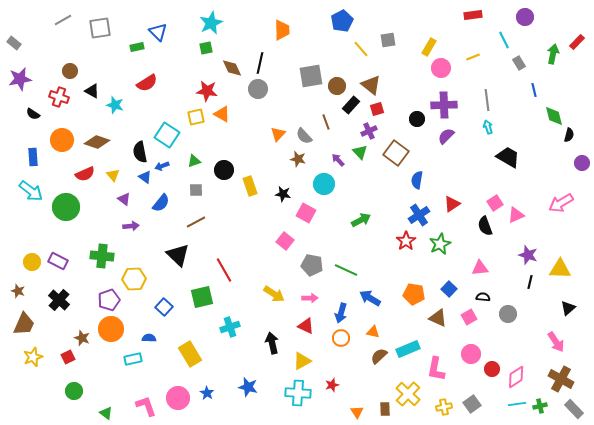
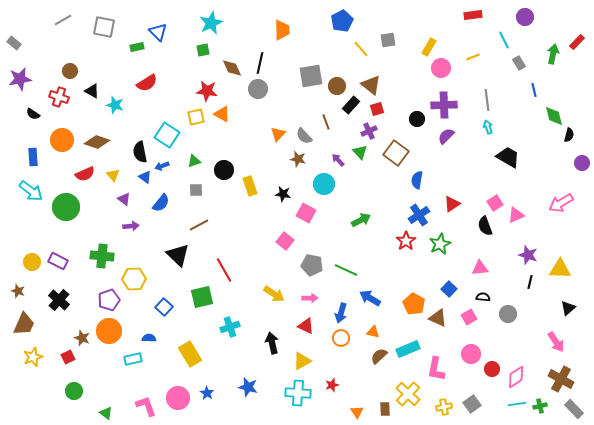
gray square at (100, 28): moved 4 px right, 1 px up; rotated 20 degrees clockwise
green square at (206, 48): moved 3 px left, 2 px down
brown line at (196, 222): moved 3 px right, 3 px down
orange pentagon at (414, 294): moved 10 px down; rotated 20 degrees clockwise
orange circle at (111, 329): moved 2 px left, 2 px down
